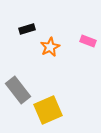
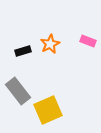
black rectangle: moved 4 px left, 22 px down
orange star: moved 3 px up
gray rectangle: moved 1 px down
